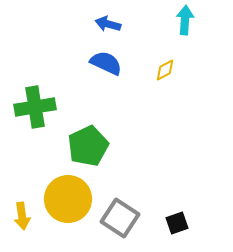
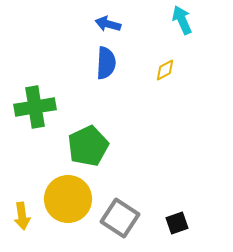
cyan arrow: moved 3 px left; rotated 28 degrees counterclockwise
blue semicircle: rotated 68 degrees clockwise
